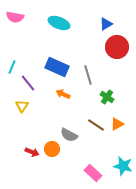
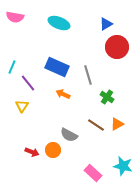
orange circle: moved 1 px right, 1 px down
